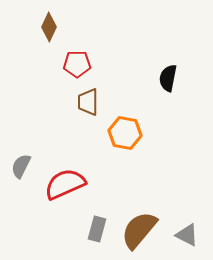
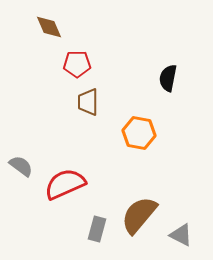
brown diamond: rotated 48 degrees counterclockwise
orange hexagon: moved 14 px right
gray semicircle: rotated 100 degrees clockwise
brown semicircle: moved 15 px up
gray triangle: moved 6 px left
